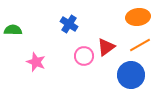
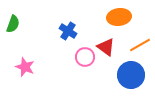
orange ellipse: moved 19 px left
blue cross: moved 1 px left, 7 px down
green semicircle: moved 6 px up; rotated 108 degrees clockwise
red triangle: rotated 48 degrees counterclockwise
pink circle: moved 1 px right, 1 px down
pink star: moved 11 px left, 5 px down
